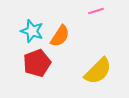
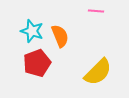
pink line: rotated 21 degrees clockwise
orange semicircle: rotated 55 degrees counterclockwise
yellow semicircle: moved 1 px down
